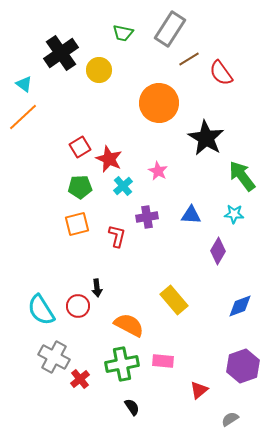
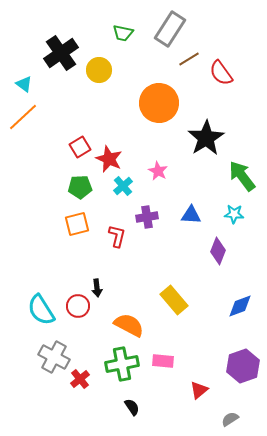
black star: rotated 9 degrees clockwise
purple diamond: rotated 8 degrees counterclockwise
